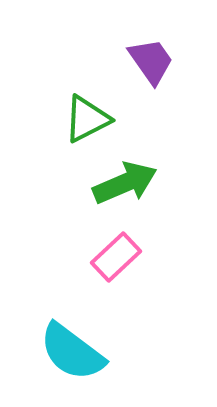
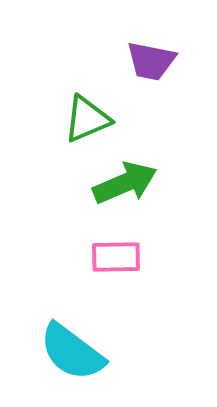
purple trapezoid: rotated 136 degrees clockwise
green triangle: rotated 4 degrees clockwise
pink rectangle: rotated 42 degrees clockwise
